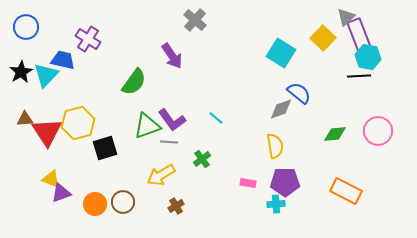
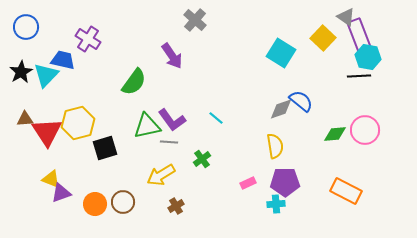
gray triangle: rotated 42 degrees counterclockwise
blue semicircle: moved 2 px right, 8 px down
green triangle: rotated 8 degrees clockwise
pink circle: moved 13 px left, 1 px up
pink rectangle: rotated 35 degrees counterclockwise
